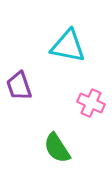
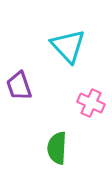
cyan triangle: rotated 36 degrees clockwise
green semicircle: rotated 36 degrees clockwise
